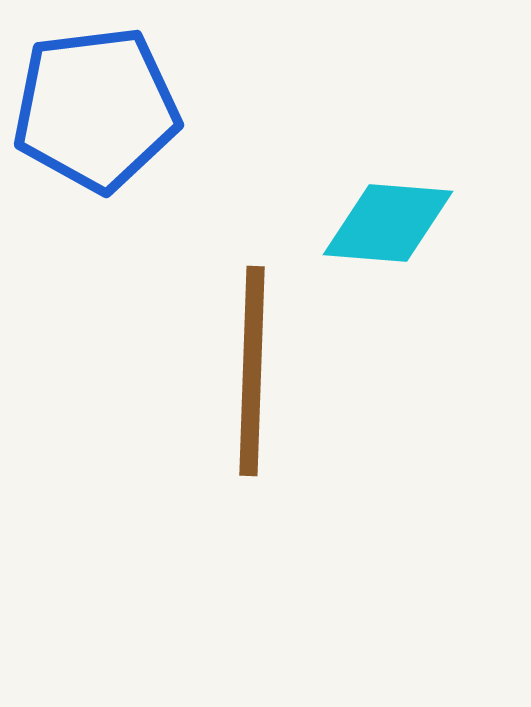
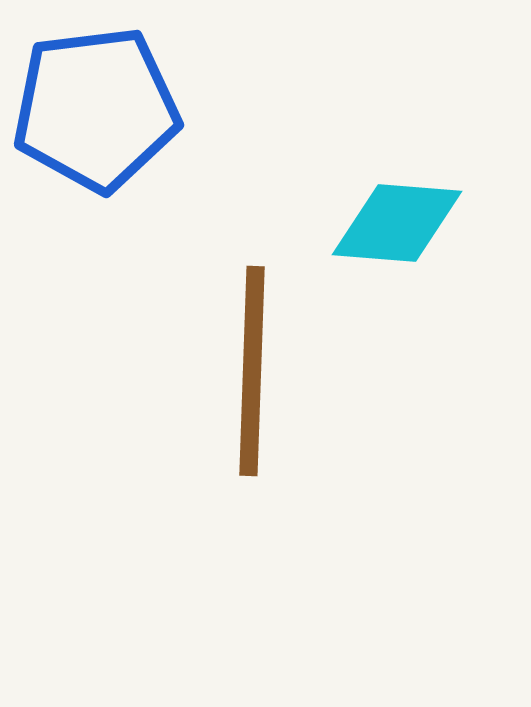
cyan diamond: moved 9 px right
